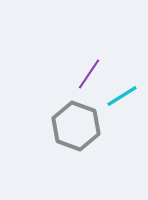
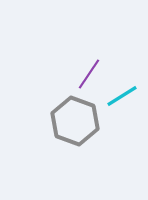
gray hexagon: moved 1 px left, 5 px up
